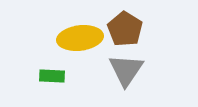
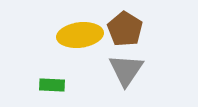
yellow ellipse: moved 3 px up
green rectangle: moved 9 px down
